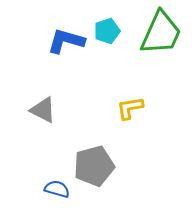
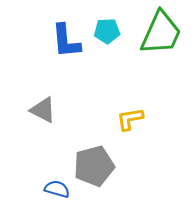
cyan pentagon: rotated 15 degrees clockwise
blue L-shape: rotated 111 degrees counterclockwise
yellow L-shape: moved 11 px down
